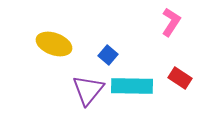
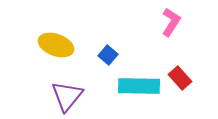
yellow ellipse: moved 2 px right, 1 px down
red rectangle: rotated 15 degrees clockwise
cyan rectangle: moved 7 px right
purple triangle: moved 21 px left, 6 px down
